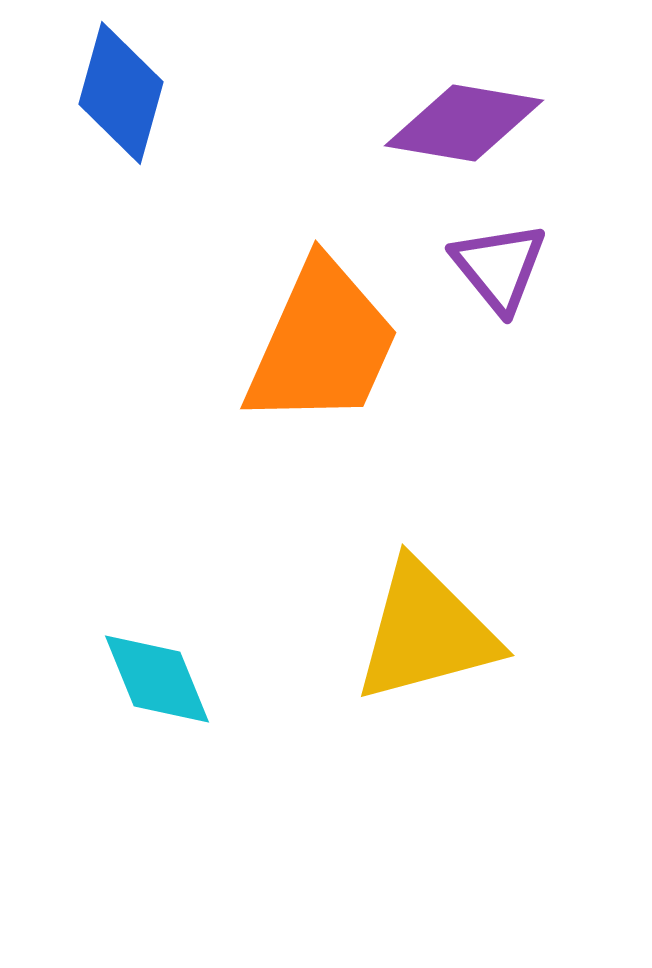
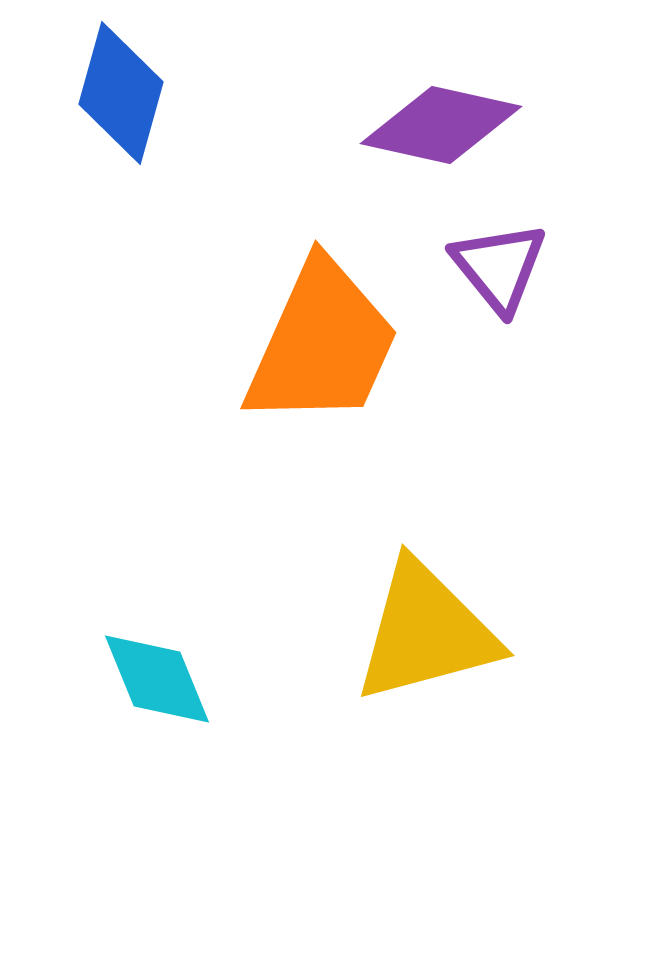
purple diamond: moved 23 px left, 2 px down; rotated 3 degrees clockwise
